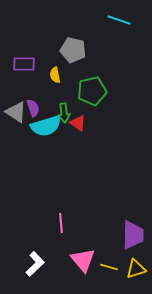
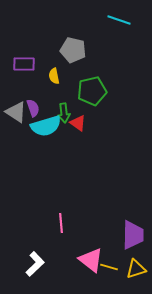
yellow semicircle: moved 1 px left, 1 px down
pink triangle: moved 8 px right; rotated 12 degrees counterclockwise
